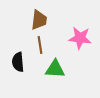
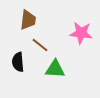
brown trapezoid: moved 11 px left
pink star: moved 1 px right, 5 px up
brown line: rotated 42 degrees counterclockwise
